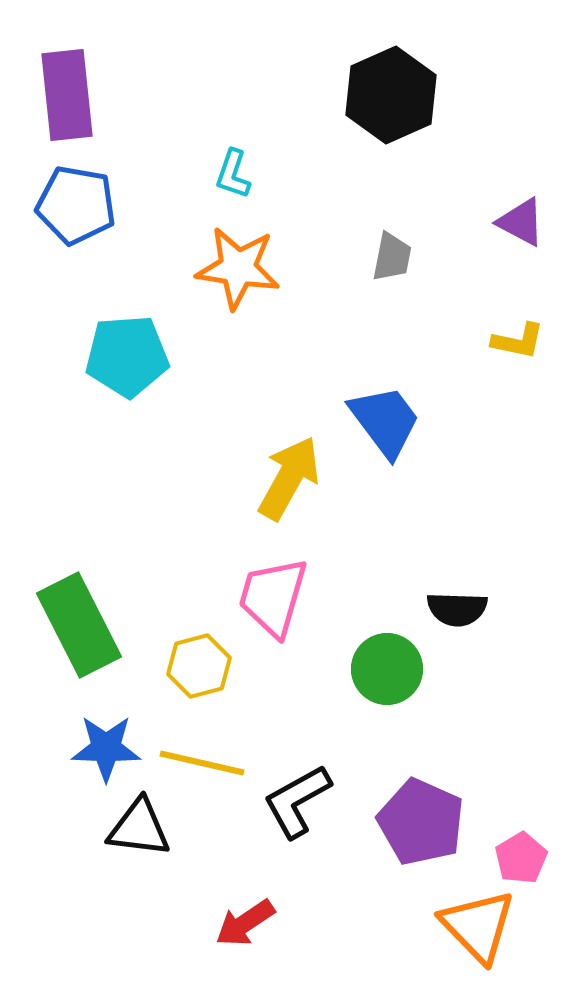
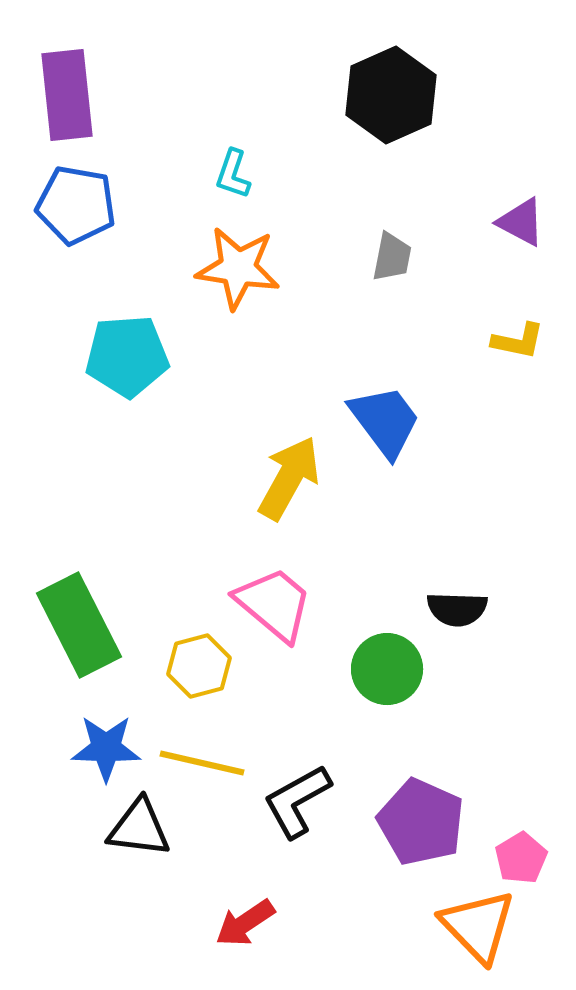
pink trapezoid: moved 1 px right, 7 px down; rotated 114 degrees clockwise
